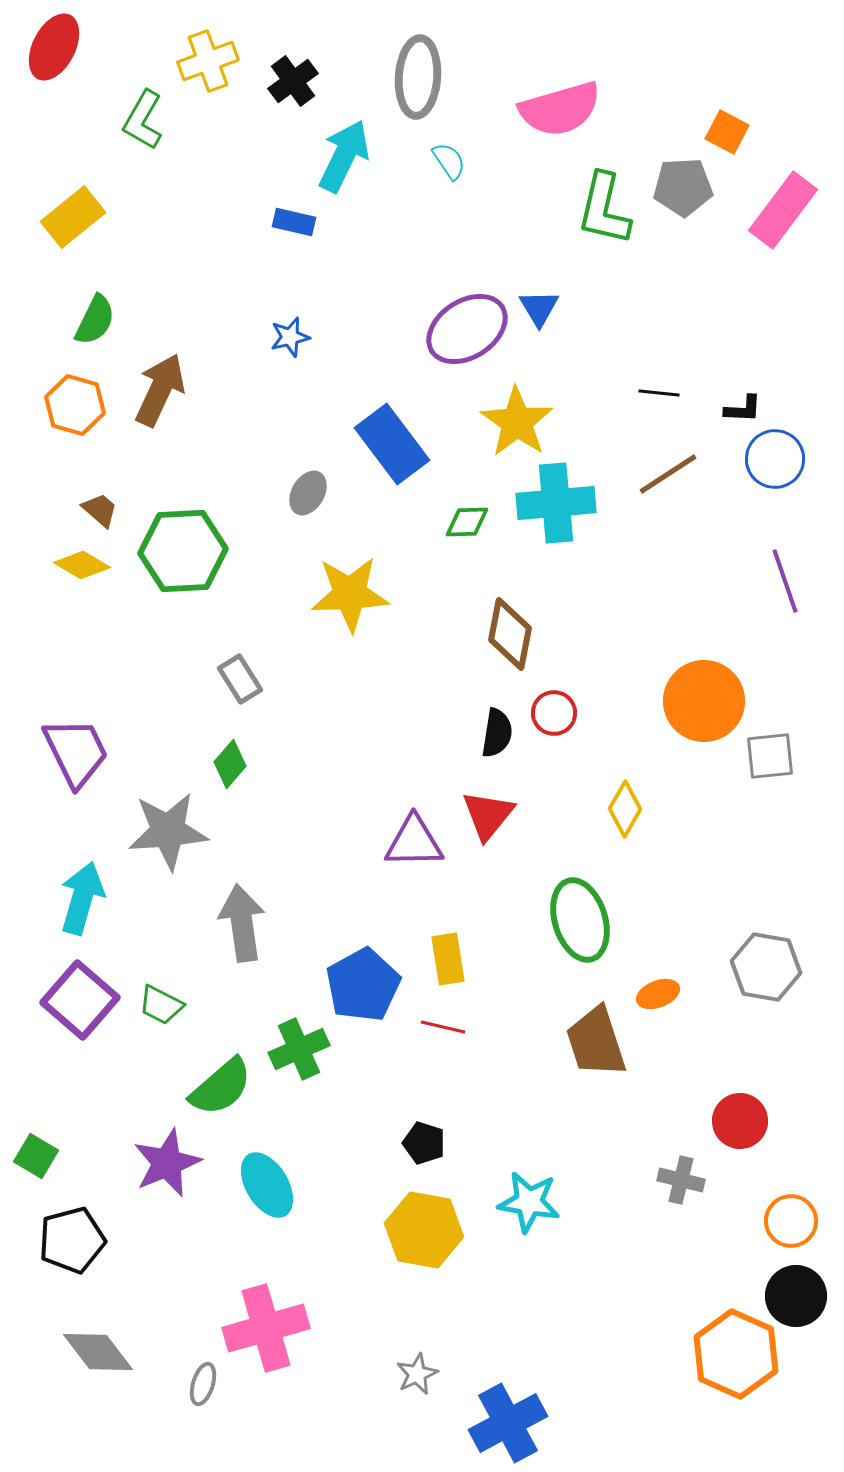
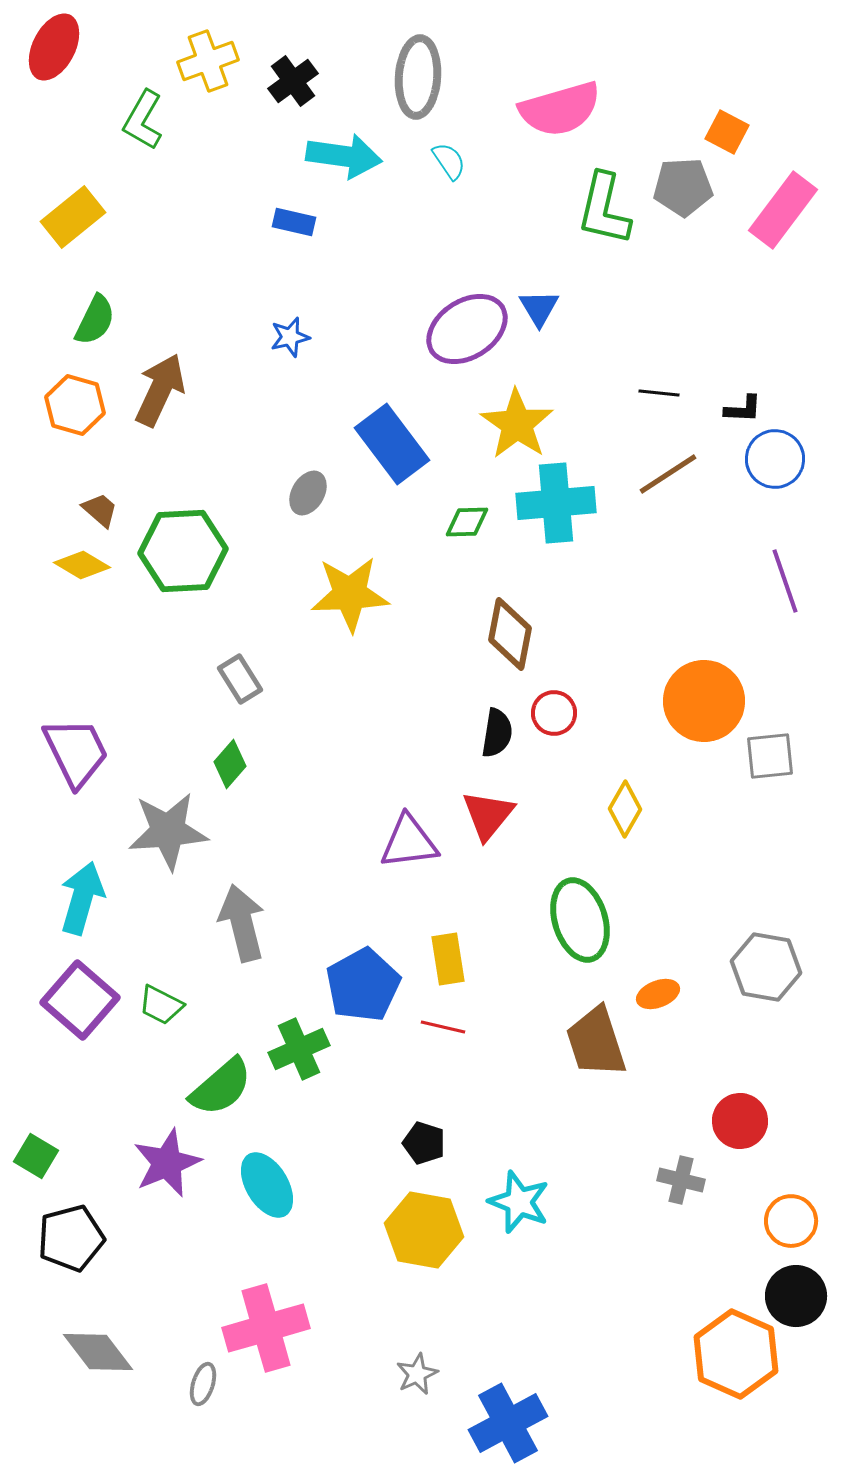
cyan arrow at (344, 156): rotated 72 degrees clockwise
yellow star at (517, 422): moved 2 px down
purple triangle at (414, 842): moved 5 px left; rotated 6 degrees counterclockwise
gray arrow at (242, 923): rotated 6 degrees counterclockwise
cyan star at (529, 1202): moved 10 px left; rotated 12 degrees clockwise
black pentagon at (72, 1240): moved 1 px left, 2 px up
